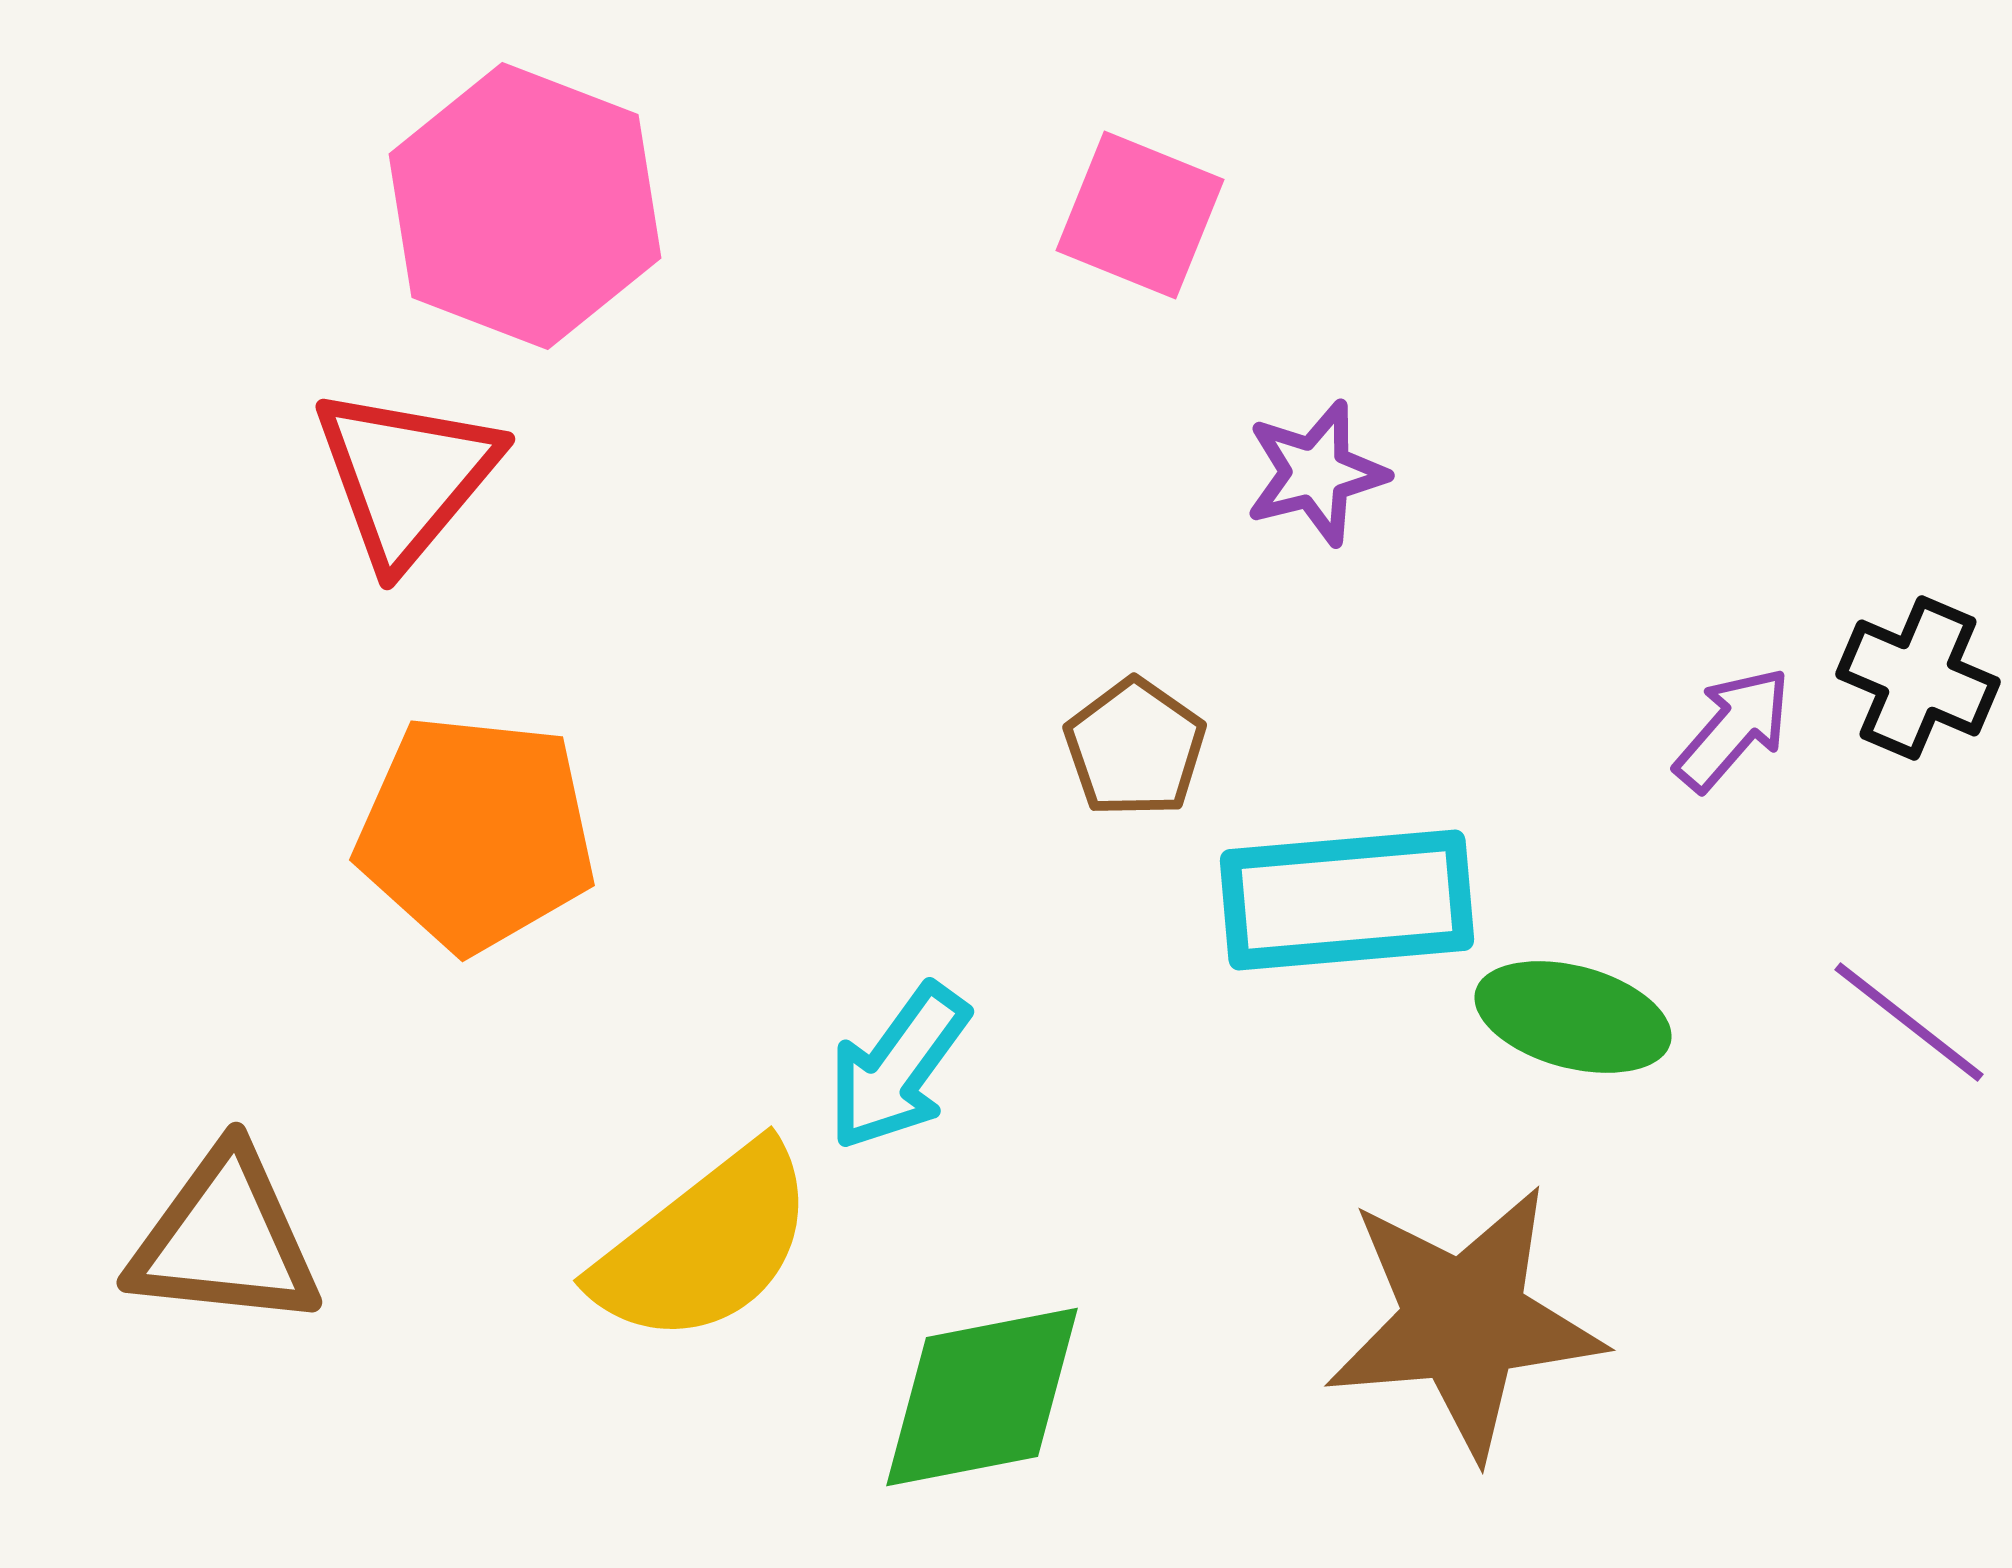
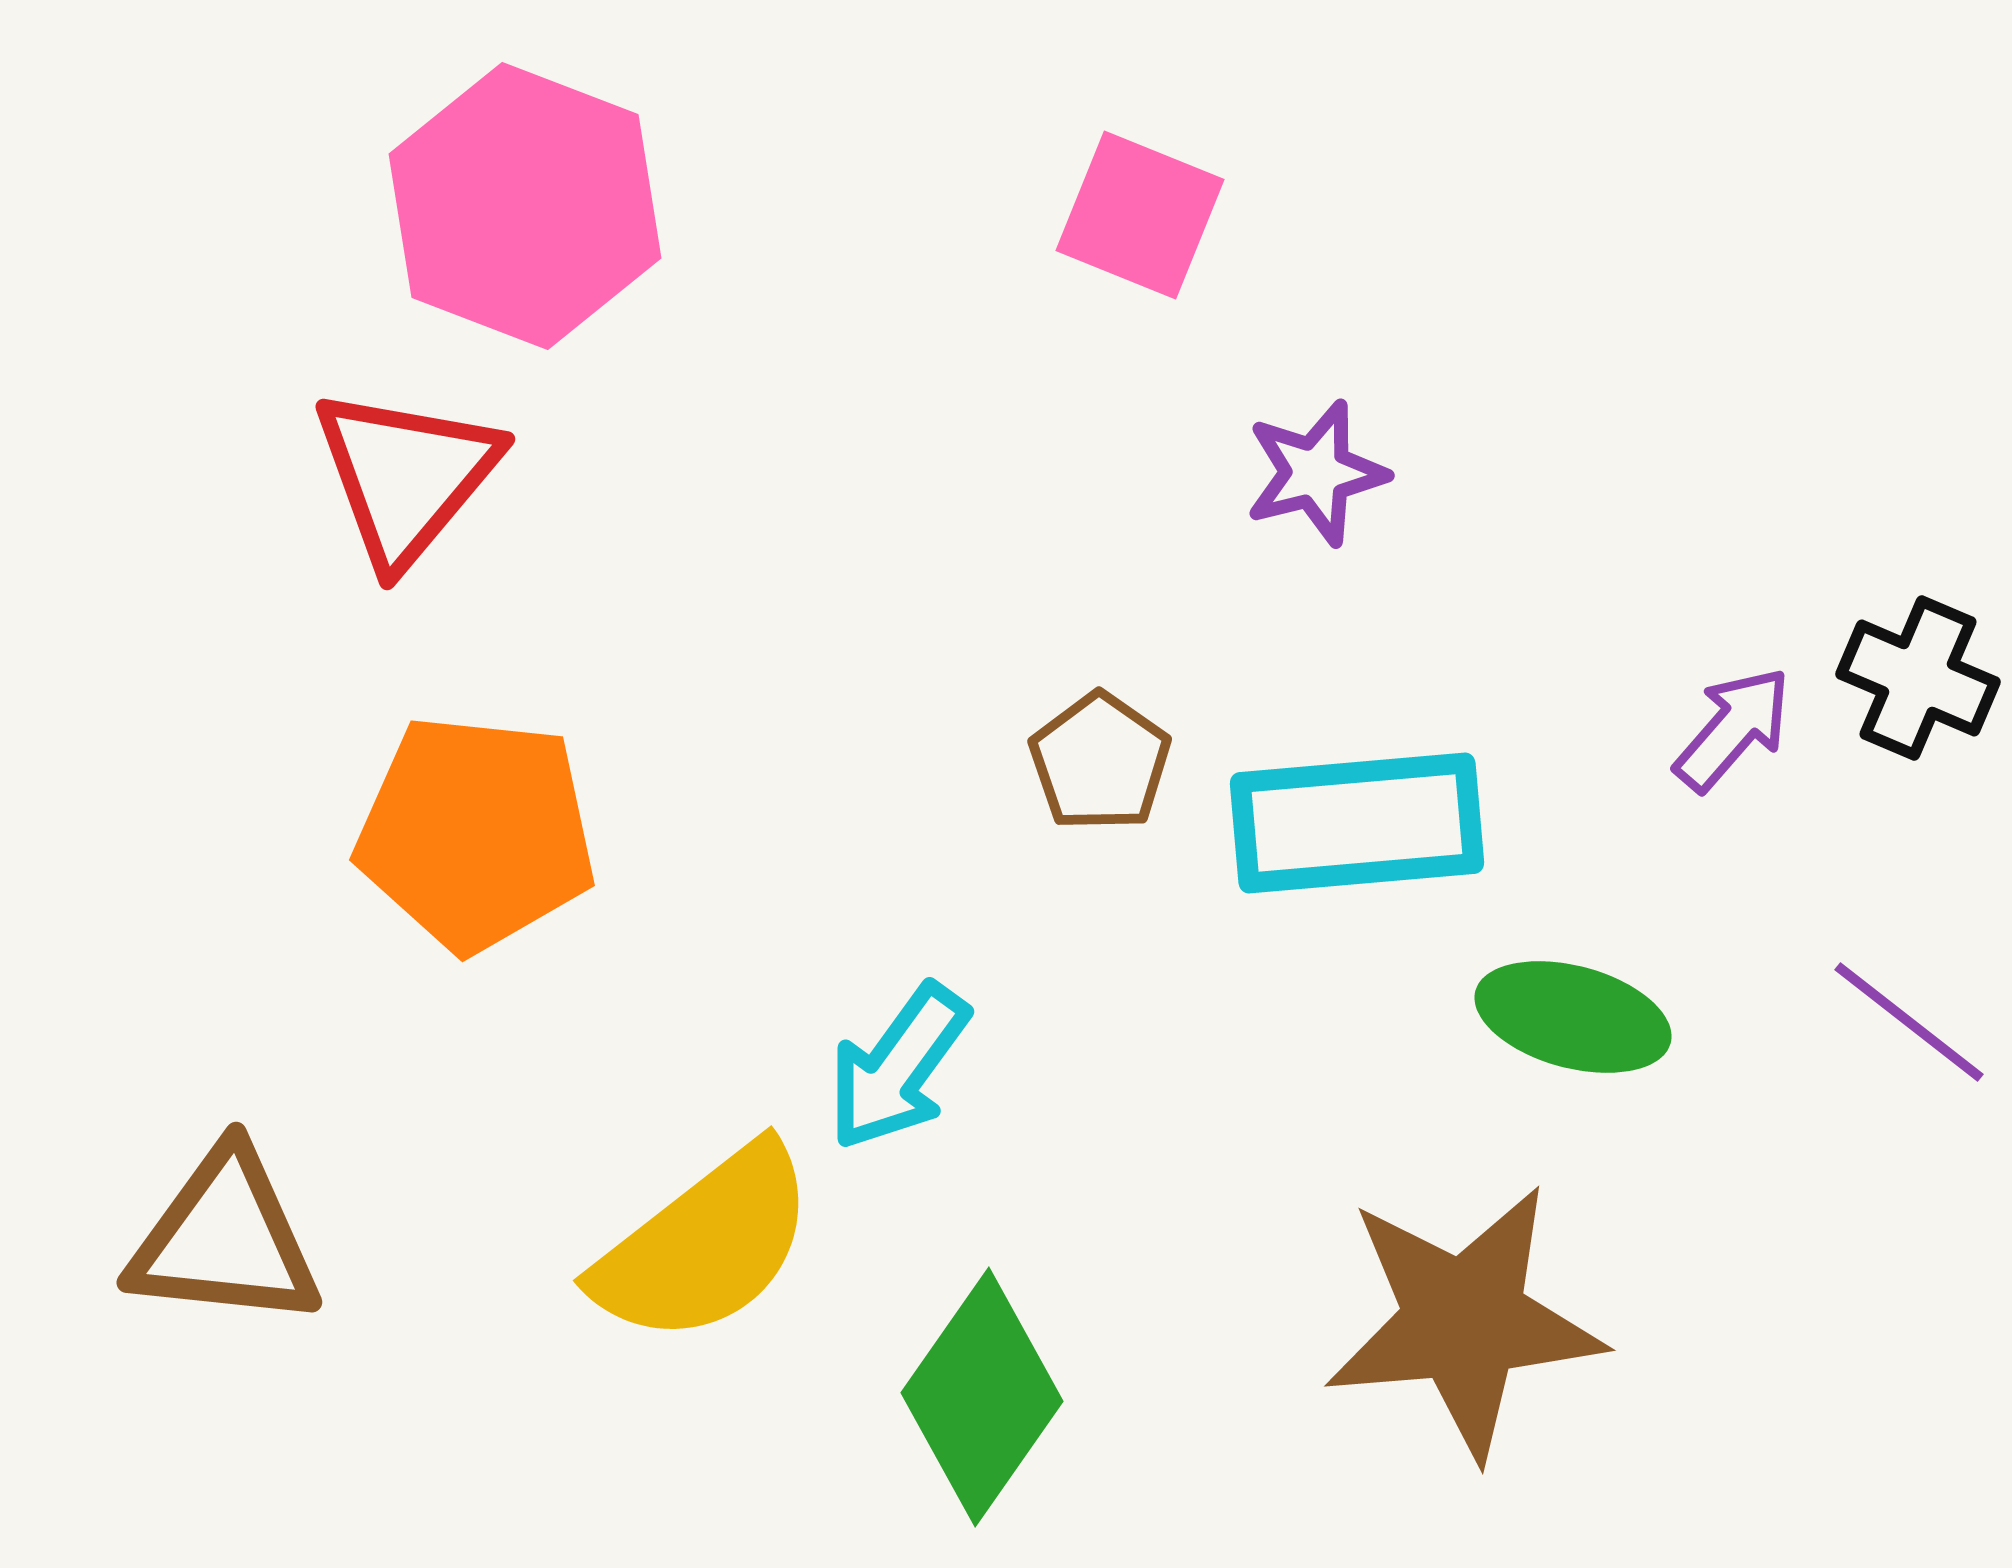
brown pentagon: moved 35 px left, 14 px down
cyan rectangle: moved 10 px right, 77 px up
green diamond: rotated 44 degrees counterclockwise
